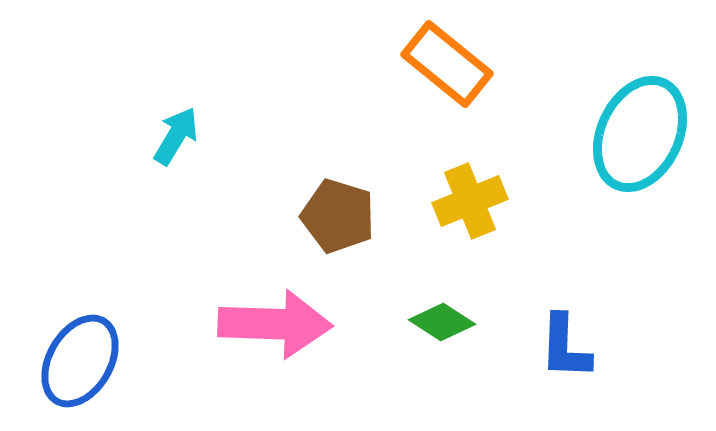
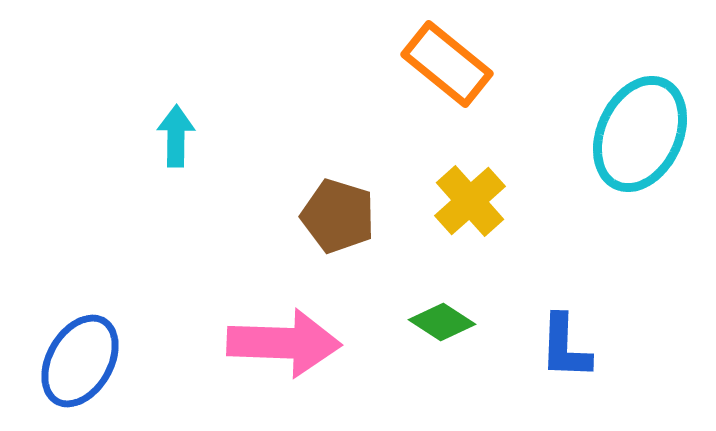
cyan arrow: rotated 30 degrees counterclockwise
yellow cross: rotated 20 degrees counterclockwise
pink arrow: moved 9 px right, 19 px down
